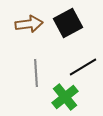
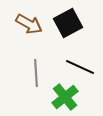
brown arrow: rotated 36 degrees clockwise
black line: moved 3 px left; rotated 56 degrees clockwise
